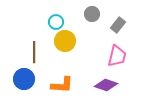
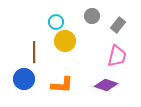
gray circle: moved 2 px down
